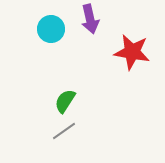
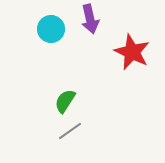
red star: rotated 15 degrees clockwise
gray line: moved 6 px right
